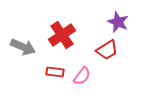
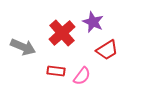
purple star: moved 25 px left
red cross: moved 2 px up; rotated 8 degrees counterclockwise
red rectangle: moved 1 px right, 1 px up
